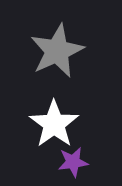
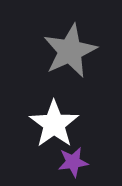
gray star: moved 13 px right
